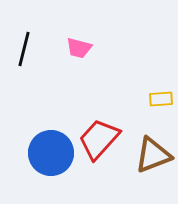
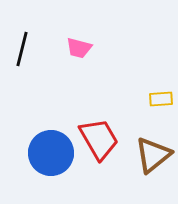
black line: moved 2 px left
red trapezoid: rotated 108 degrees clockwise
brown triangle: rotated 18 degrees counterclockwise
